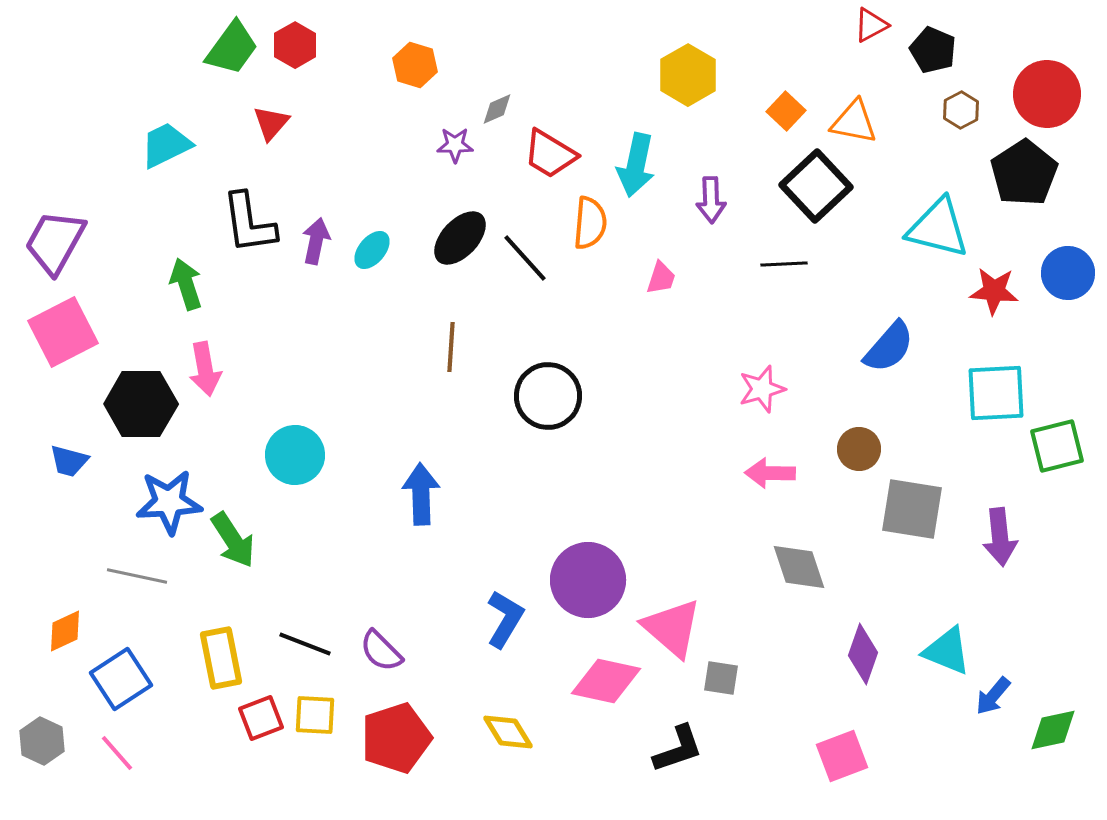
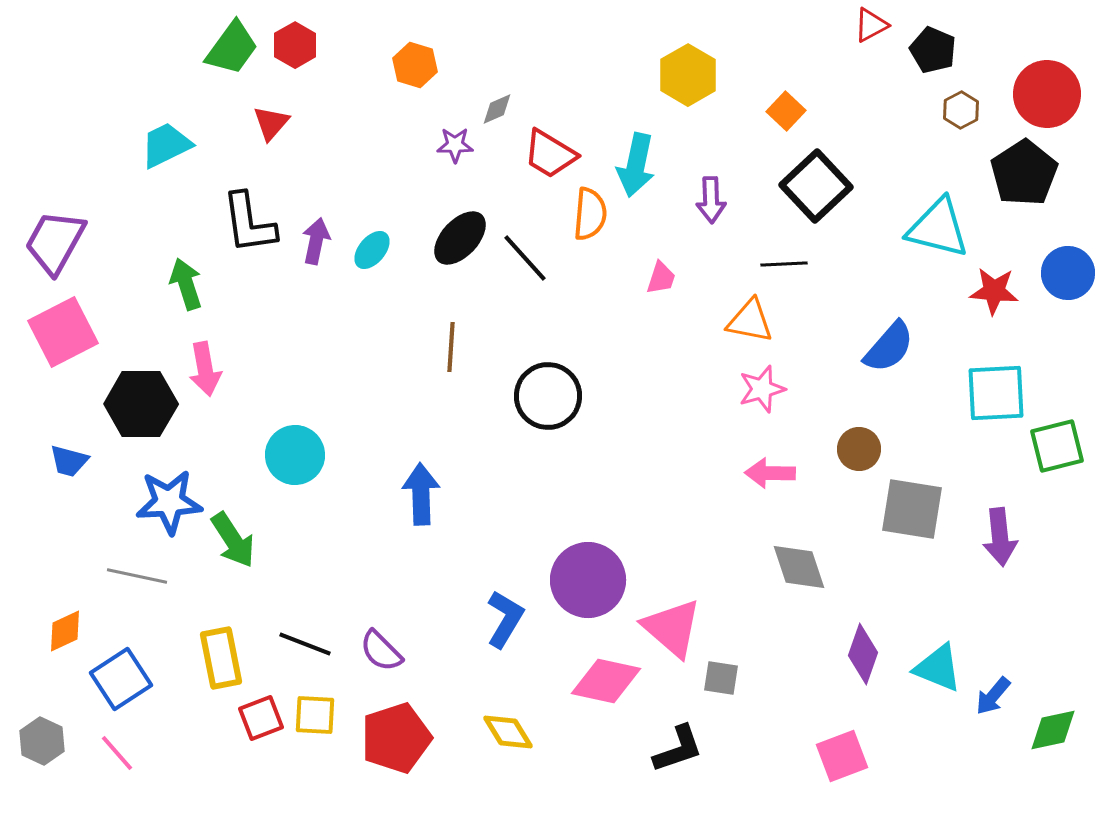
orange triangle at (854, 122): moved 104 px left, 199 px down
orange semicircle at (590, 223): moved 9 px up
cyan triangle at (947, 651): moved 9 px left, 17 px down
